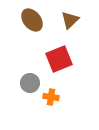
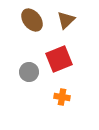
brown triangle: moved 4 px left
gray circle: moved 1 px left, 11 px up
orange cross: moved 11 px right
